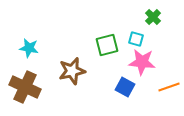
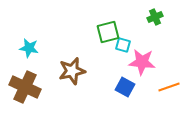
green cross: moved 2 px right; rotated 21 degrees clockwise
cyan square: moved 13 px left, 6 px down
green square: moved 1 px right, 13 px up
